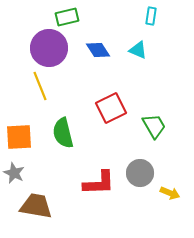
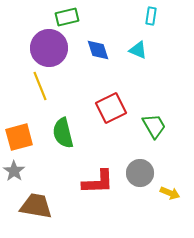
blue diamond: rotated 15 degrees clockwise
orange square: rotated 12 degrees counterclockwise
gray star: moved 2 px up; rotated 10 degrees clockwise
red L-shape: moved 1 px left, 1 px up
